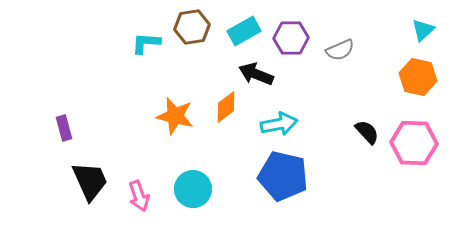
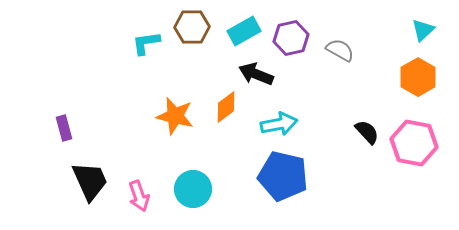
brown hexagon: rotated 8 degrees clockwise
purple hexagon: rotated 12 degrees counterclockwise
cyan L-shape: rotated 12 degrees counterclockwise
gray semicircle: rotated 128 degrees counterclockwise
orange hexagon: rotated 18 degrees clockwise
pink hexagon: rotated 9 degrees clockwise
